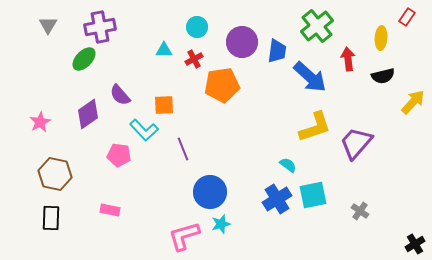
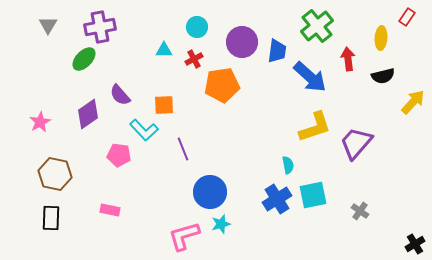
cyan semicircle: rotated 42 degrees clockwise
